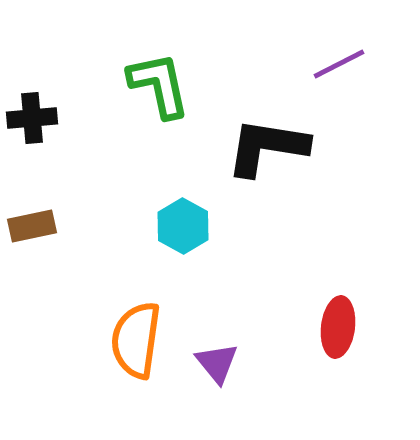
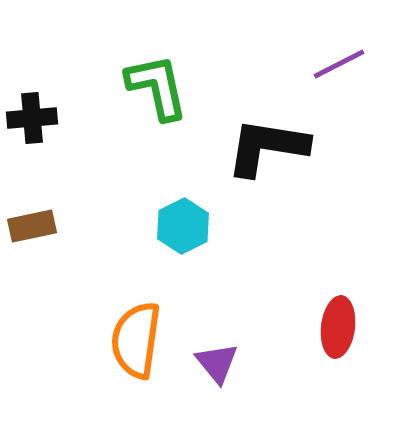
green L-shape: moved 2 px left, 2 px down
cyan hexagon: rotated 4 degrees clockwise
